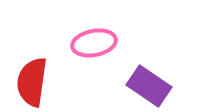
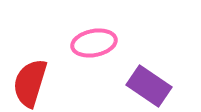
red semicircle: moved 2 px left, 1 px down; rotated 9 degrees clockwise
